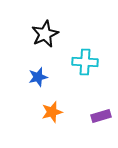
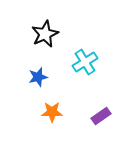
cyan cross: rotated 35 degrees counterclockwise
orange star: rotated 15 degrees clockwise
purple rectangle: rotated 18 degrees counterclockwise
